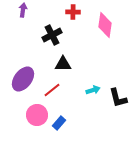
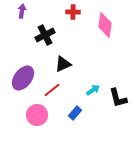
purple arrow: moved 1 px left, 1 px down
black cross: moved 7 px left
black triangle: rotated 24 degrees counterclockwise
purple ellipse: moved 1 px up
cyan arrow: rotated 16 degrees counterclockwise
blue rectangle: moved 16 px right, 10 px up
